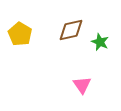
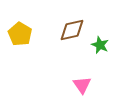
brown diamond: moved 1 px right
green star: moved 3 px down
